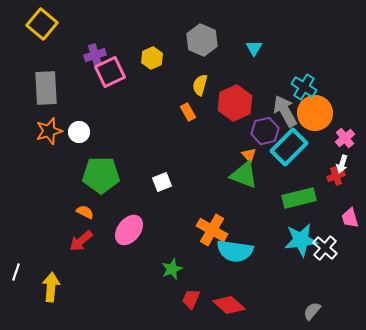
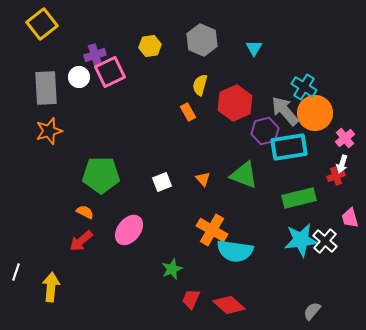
yellow square: rotated 12 degrees clockwise
yellow hexagon: moved 2 px left, 12 px up; rotated 15 degrees clockwise
gray arrow: rotated 12 degrees counterclockwise
white circle: moved 55 px up
cyan rectangle: rotated 36 degrees clockwise
orange triangle: moved 46 px left, 24 px down
white cross: moved 7 px up
